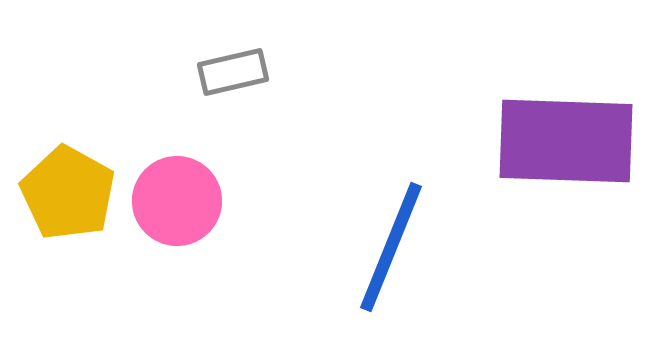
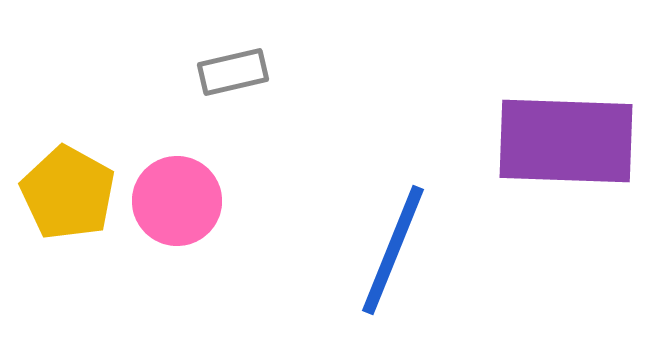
blue line: moved 2 px right, 3 px down
